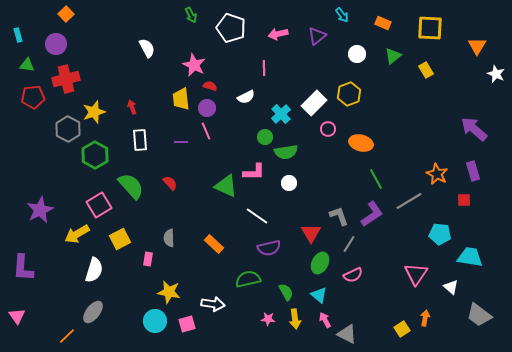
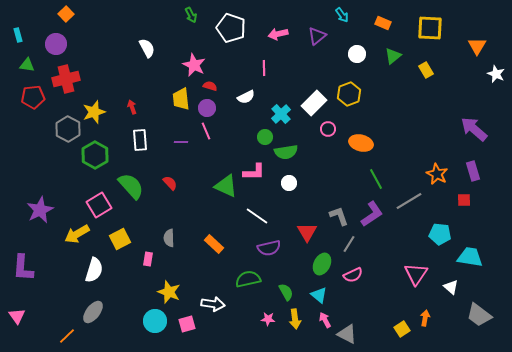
red triangle at (311, 233): moved 4 px left, 1 px up
green ellipse at (320, 263): moved 2 px right, 1 px down
yellow star at (169, 292): rotated 10 degrees clockwise
